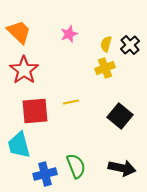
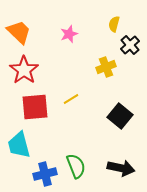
yellow semicircle: moved 8 px right, 20 px up
yellow cross: moved 1 px right, 1 px up
yellow line: moved 3 px up; rotated 21 degrees counterclockwise
red square: moved 4 px up
black arrow: moved 1 px left
